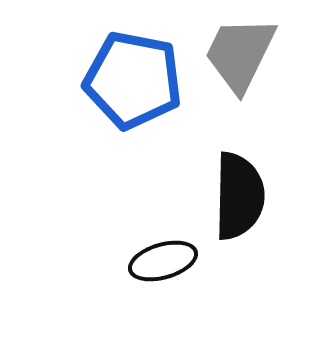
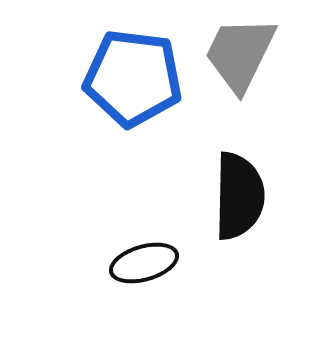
blue pentagon: moved 2 px up; rotated 4 degrees counterclockwise
black ellipse: moved 19 px left, 2 px down
